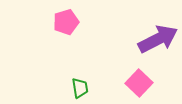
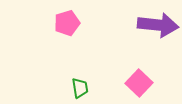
pink pentagon: moved 1 px right, 1 px down
purple arrow: moved 14 px up; rotated 33 degrees clockwise
